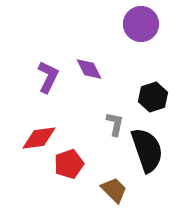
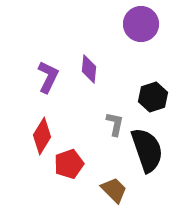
purple diamond: rotated 32 degrees clockwise
red diamond: moved 3 px right, 2 px up; rotated 51 degrees counterclockwise
